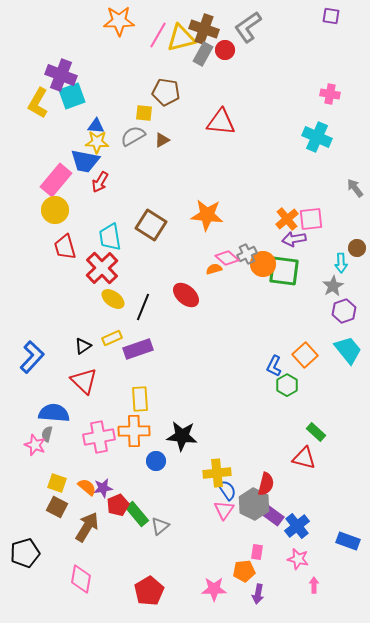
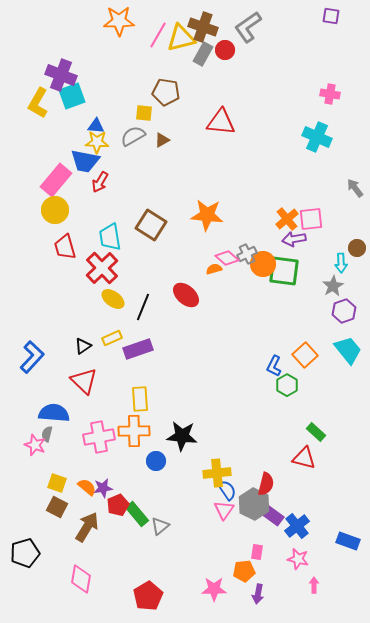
brown cross at (204, 29): moved 1 px left, 2 px up
red pentagon at (149, 591): moved 1 px left, 5 px down
